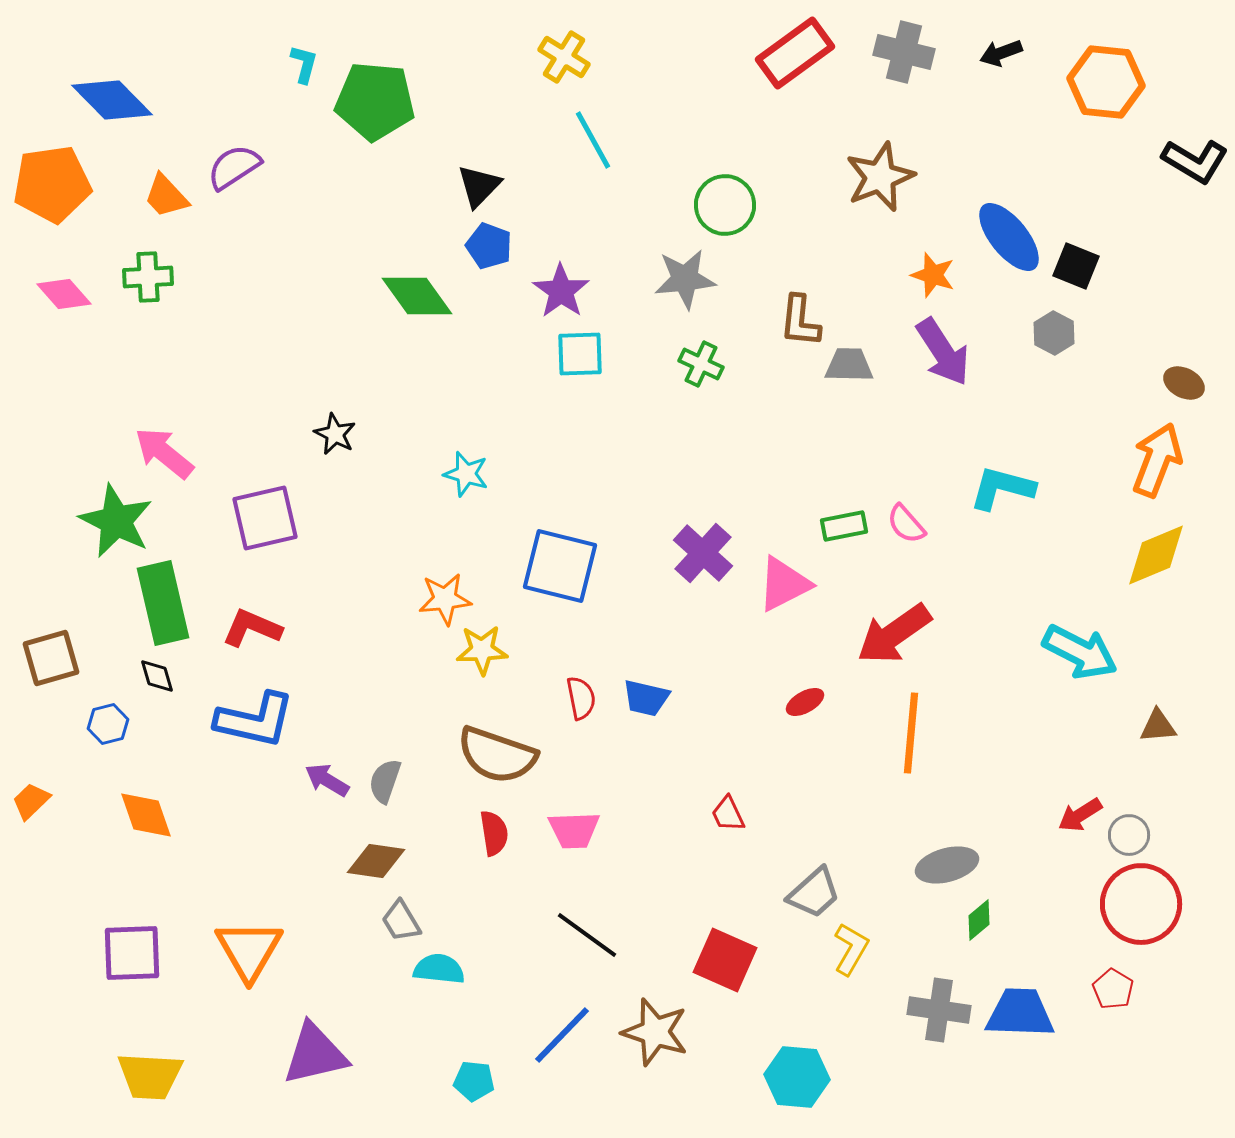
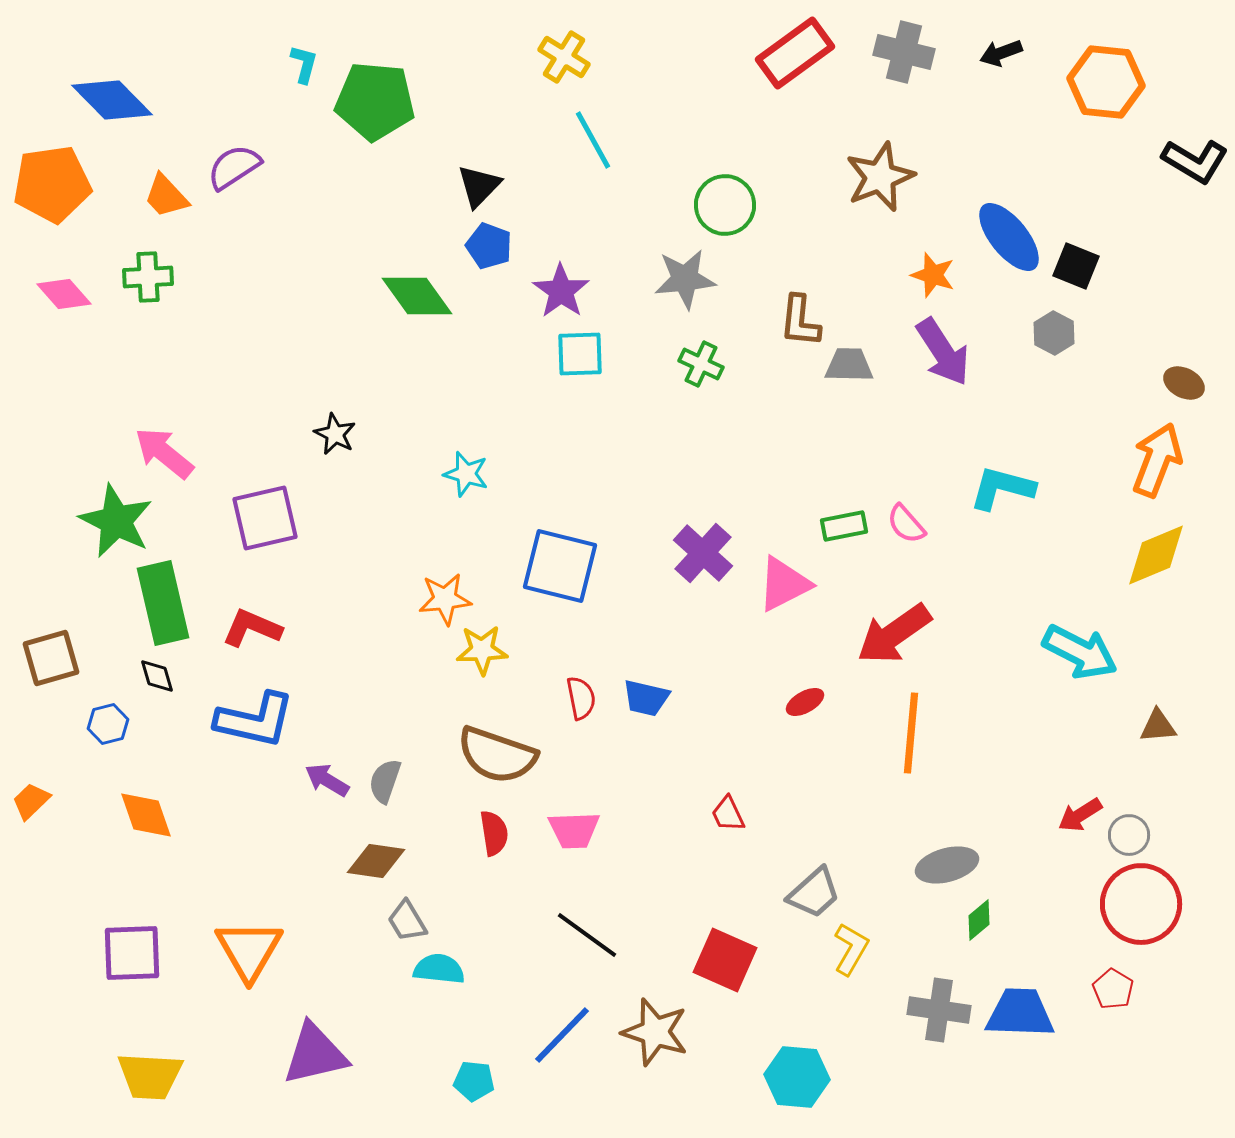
gray trapezoid at (401, 921): moved 6 px right
